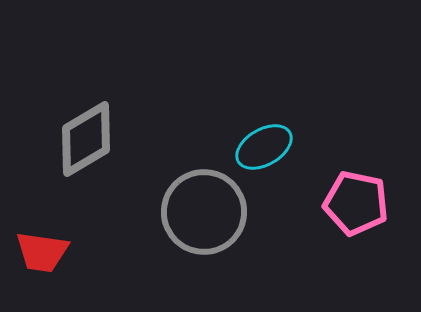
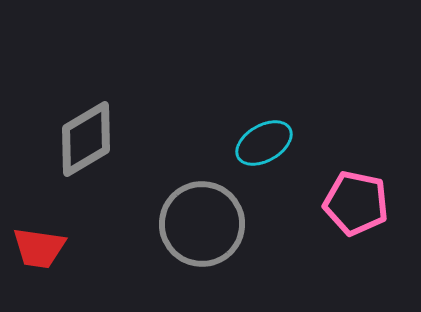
cyan ellipse: moved 4 px up
gray circle: moved 2 px left, 12 px down
red trapezoid: moved 3 px left, 4 px up
